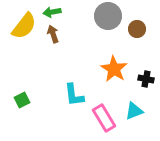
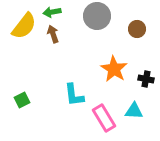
gray circle: moved 11 px left
cyan triangle: rotated 24 degrees clockwise
